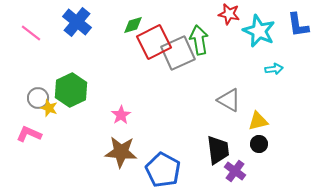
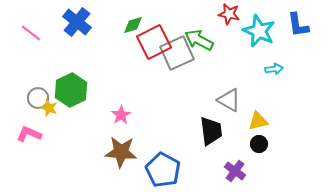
green arrow: rotated 52 degrees counterclockwise
gray square: moved 1 px left
black trapezoid: moved 7 px left, 19 px up
